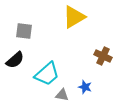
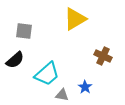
yellow triangle: moved 1 px right, 2 px down
blue star: rotated 16 degrees clockwise
